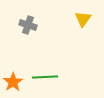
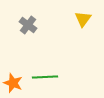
gray cross: rotated 18 degrees clockwise
orange star: moved 1 px down; rotated 18 degrees counterclockwise
